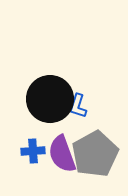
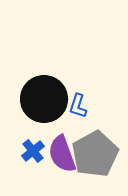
black circle: moved 6 px left
blue cross: rotated 35 degrees counterclockwise
